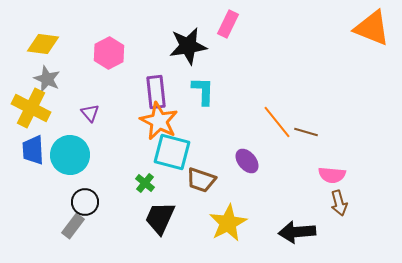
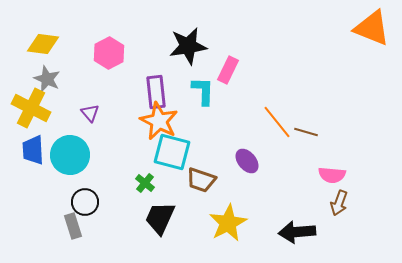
pink rectangle: moved 46 px down
brown arrow: rotated 35 degrees clockwise
gray rectangle: rotated 55 degrees counterclockwise
